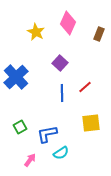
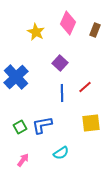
brown rectangle: moved 4 px left, 4 px up
blue L-shape: moved 5 px left, 9 px up
pink arrow: moved 7 px left
